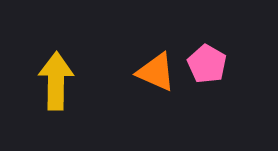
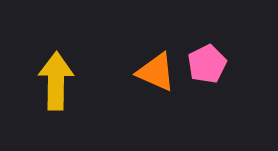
pink pentagon: rotated 15 degrees clockwise
